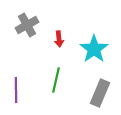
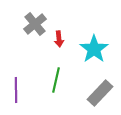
gray cross: moved 8 px right, 1 px up; rotated 10 degrees counterclockwise
gray rectangle: rotated 20 degrees clockwise
